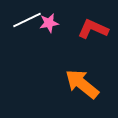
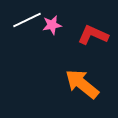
pink star: moved 3 px right, 2 px down
red L-shape: moved 6 px down
